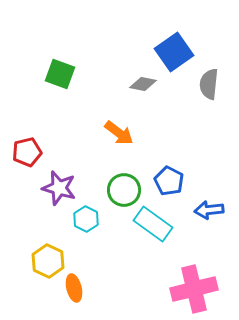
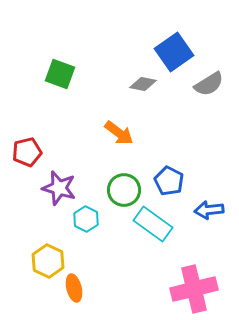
gray semicircle: rotated 128 degrees counterclockwise
